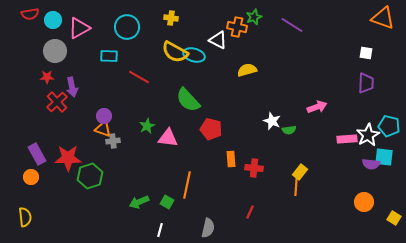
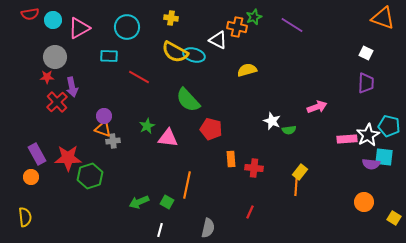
gray circle at (55, 51): moved 6 px down
white square at (366, 53): rotated 16 degrees clockwise
